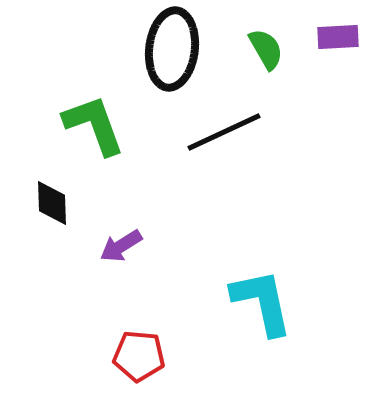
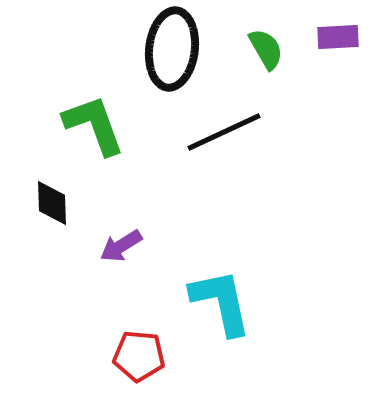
cyan L-shape: moved 41 px left
